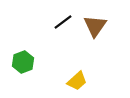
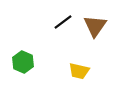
green hexagon: rotated 15 degrees counterclockwise
yellow trapezoid: moved 2 px right, 10 px up; rotated 55 degrees clockwise
